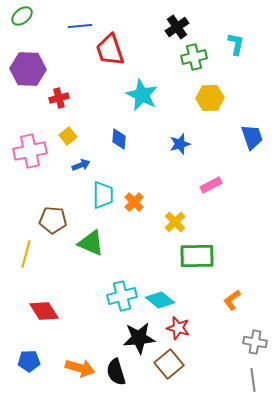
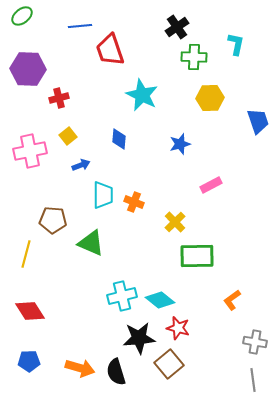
green cross: rotated 15 degrees clockwise
blue trapezoid: moved 6 px right, 16 px up
orange cross: rotated 24 degrees counterclockwise
red diamond: moved 14 px left
